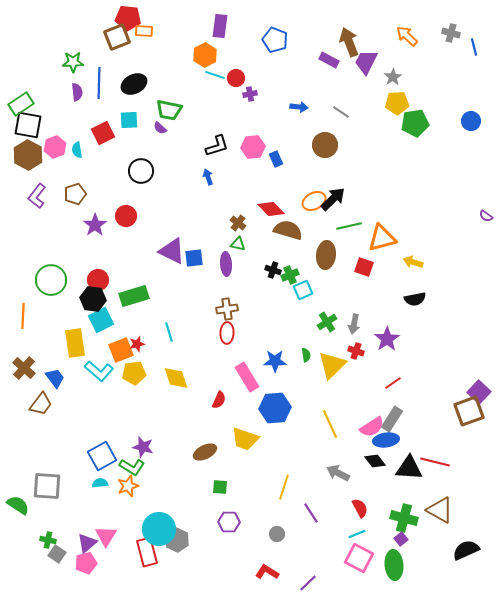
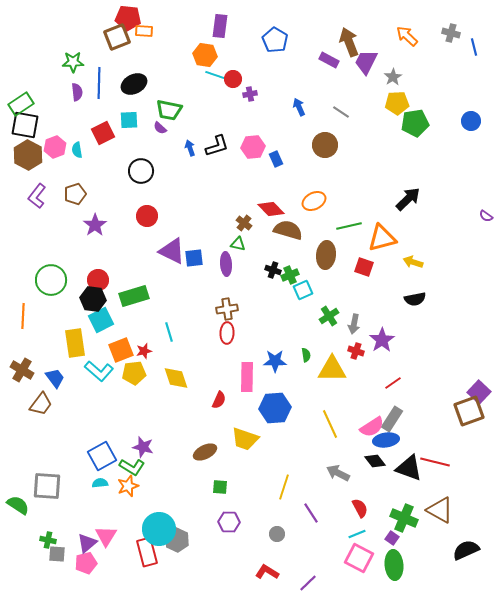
blue pentagon at (275, 40): rotated 10 degrees clockwise
orange hexagon at (205, 55): rotated 25 degrees counterclockwise
red circle at (236, 78): moved 3 px left, 1 px down
blue arrow at (299, 107): rotated 120 degrees counterclockwise
black square at (28, 125): moved 3 px left
blue arrow at (208, 177): moved 18 px left, 29 px up
black arrow at (333, 199): moved 75 px right
red circle at (126, 216): moved 21 px right
brown cross at (238, 223): moved 6 px right
green cross at (327, 322): moved 2 px right, 6 px up
purple star at (387, 339): moved 5 px left, 1 px down
red star at (137, 344): moved 7 px right, 7 px down
yellow triangle at (332, 365): moved 4 px down; rotated 44 degrees clockwise
brown cross at (24, 368): moved 2 px left, 2 px down; rotated 10 degrees counterclockwise
pink rectangle at (247, 377): rotated 32 degrees clockwise
black triangle at (409, 468): rotated 16 degrees clockwise
green cross at (404, 518): rotated 8 degrees clockwise
purple square at (401, 539): moved 9 px left, 1 px up; rotated 16 degrees counterclockwise
gray square at (57, 554): rotated 30 degrees counterclockwise
